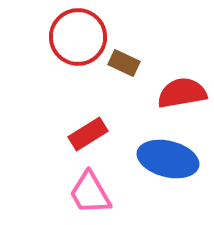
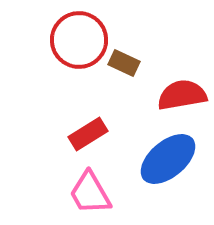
red circle: moved 1 px right, 3 px down
red semicircle: moved 2 px down
blue ellipse: rotated 54 degrees counterclockwise
